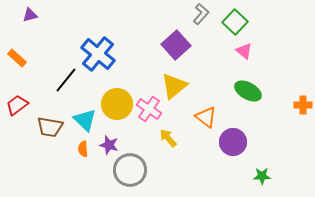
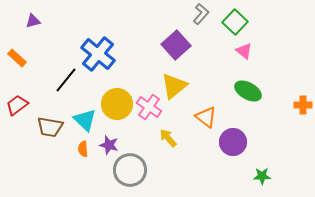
purple triangle: moved 3 px right, 6 px down
pink cross: moved 2 px up
